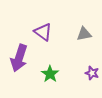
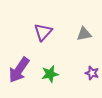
purple triangle: rotated 36 degrees clockwise
purple arrow: moved 12 px down; rotated 16 degrees clockwise
green star: rotated 24 degrees clockwise
